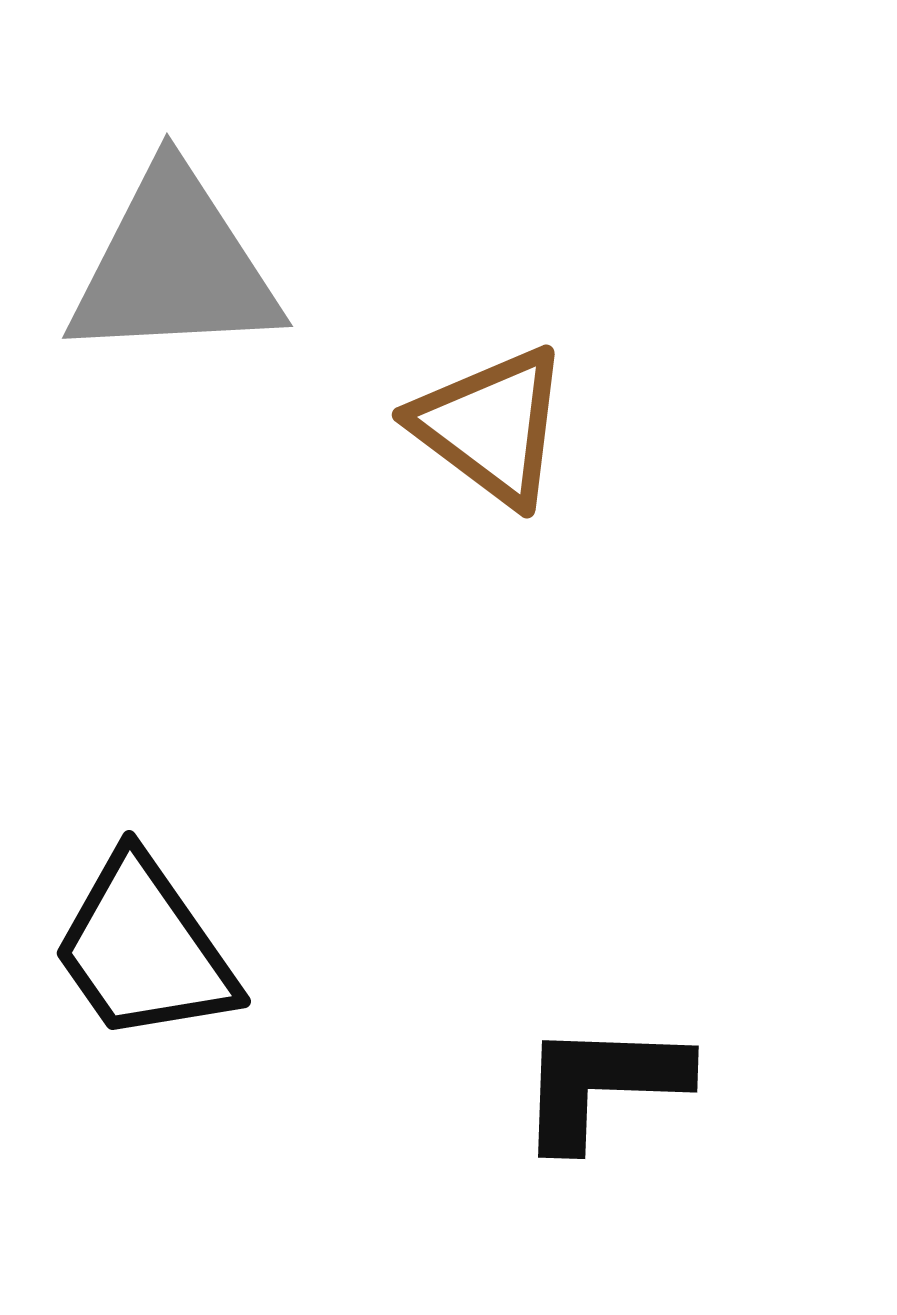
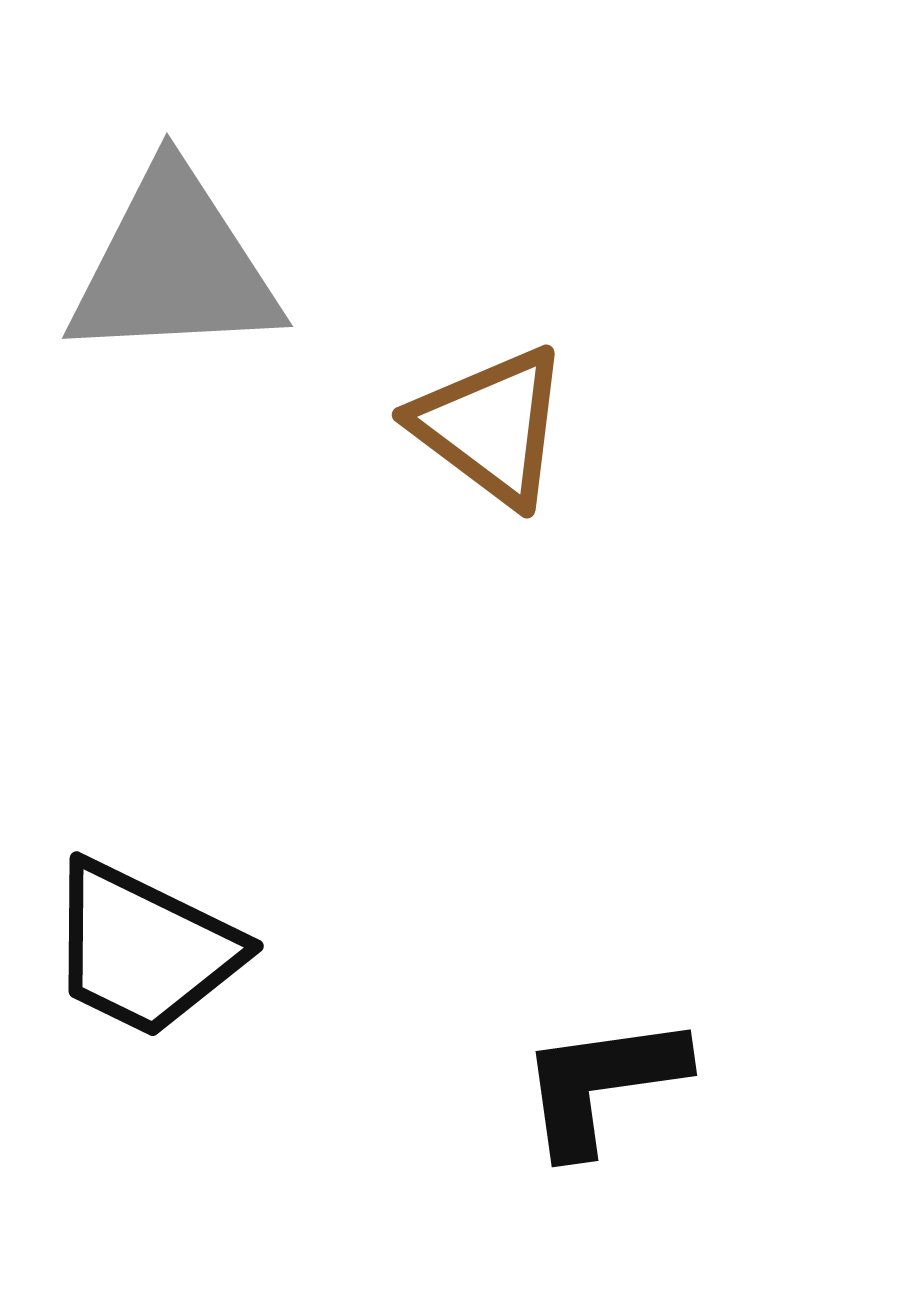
black trapezoid: rotated 29 degrees counterclockwise
black L-shape: rotated 10 degrees counterclockwise
